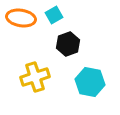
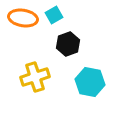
orange ellipse: moved 2 px right
